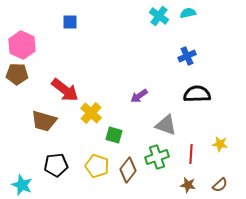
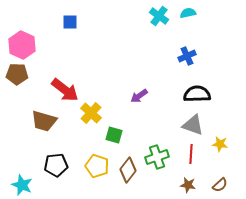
gray triangle: moved 27 px right
